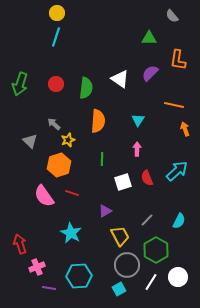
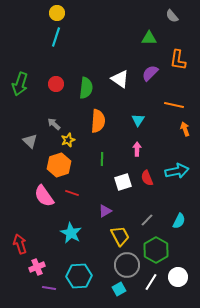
cyan arrow: rotated 30 degrees clockwise
